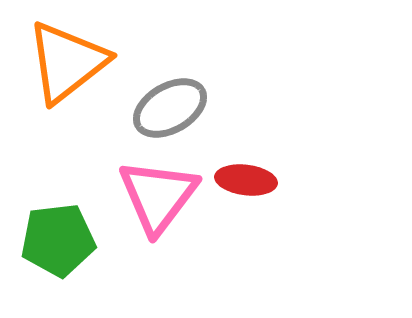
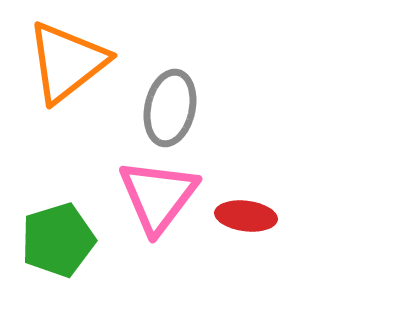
gray ellipse: rotated 48 degrees counterclockwise
red ellipse: moved 36 px down
green pentagon: rotated 10 degrees counterclockwise
